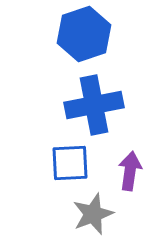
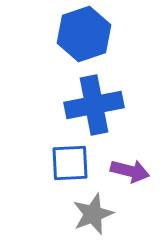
purple arrow: rotated 96 degrees clockwise
